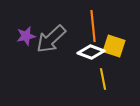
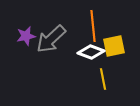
yellow square: rotated 30 degrees counterclockwise
